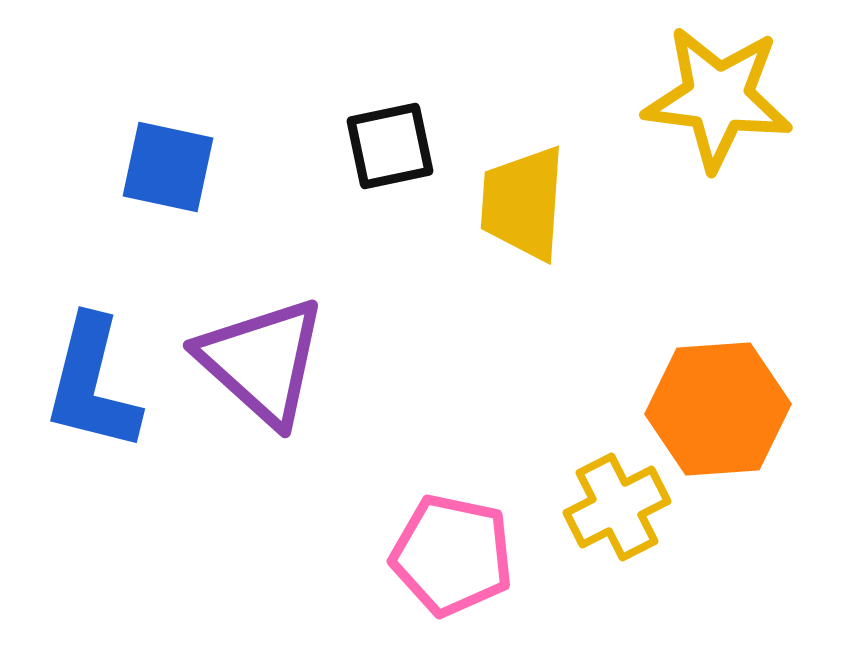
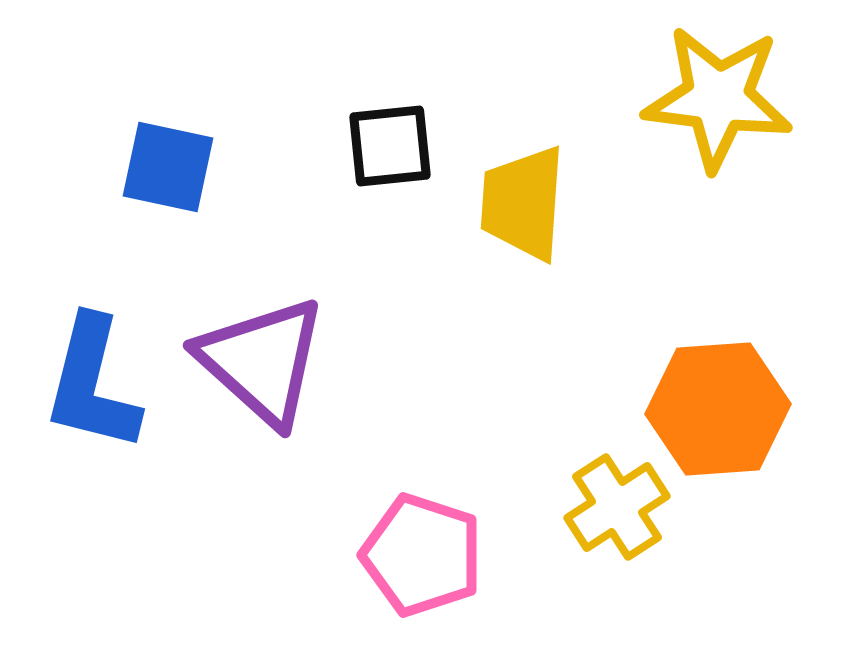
black square: rotated 6 degrees clockwise
yellow cross: rotated 6 degrees counterclockwise
pink pentagon: moved 30 px left; rotated 6 degrees clockwise
